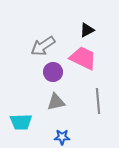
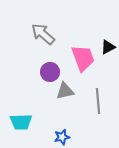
black triangle: moved 21 px right, 17 px down
gray arrow: moved 12 px up; rotated 75 degrees clockwise
pink trapezoid: rotated 44 degrees clockwise
purple circle: moved 3 px left
gray triangle: moved 9 px right, 11 px up
blue star: rotated 14 degrees counterclockwise
